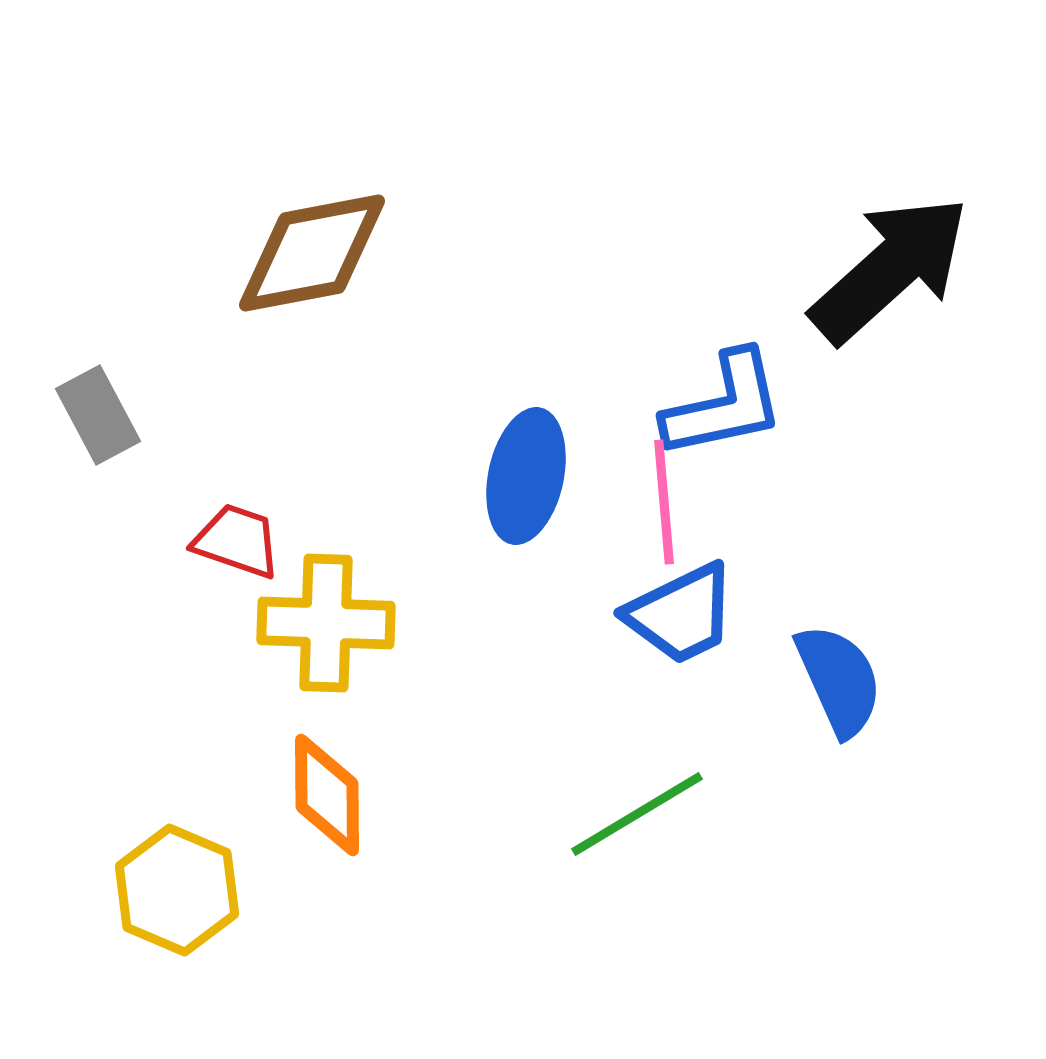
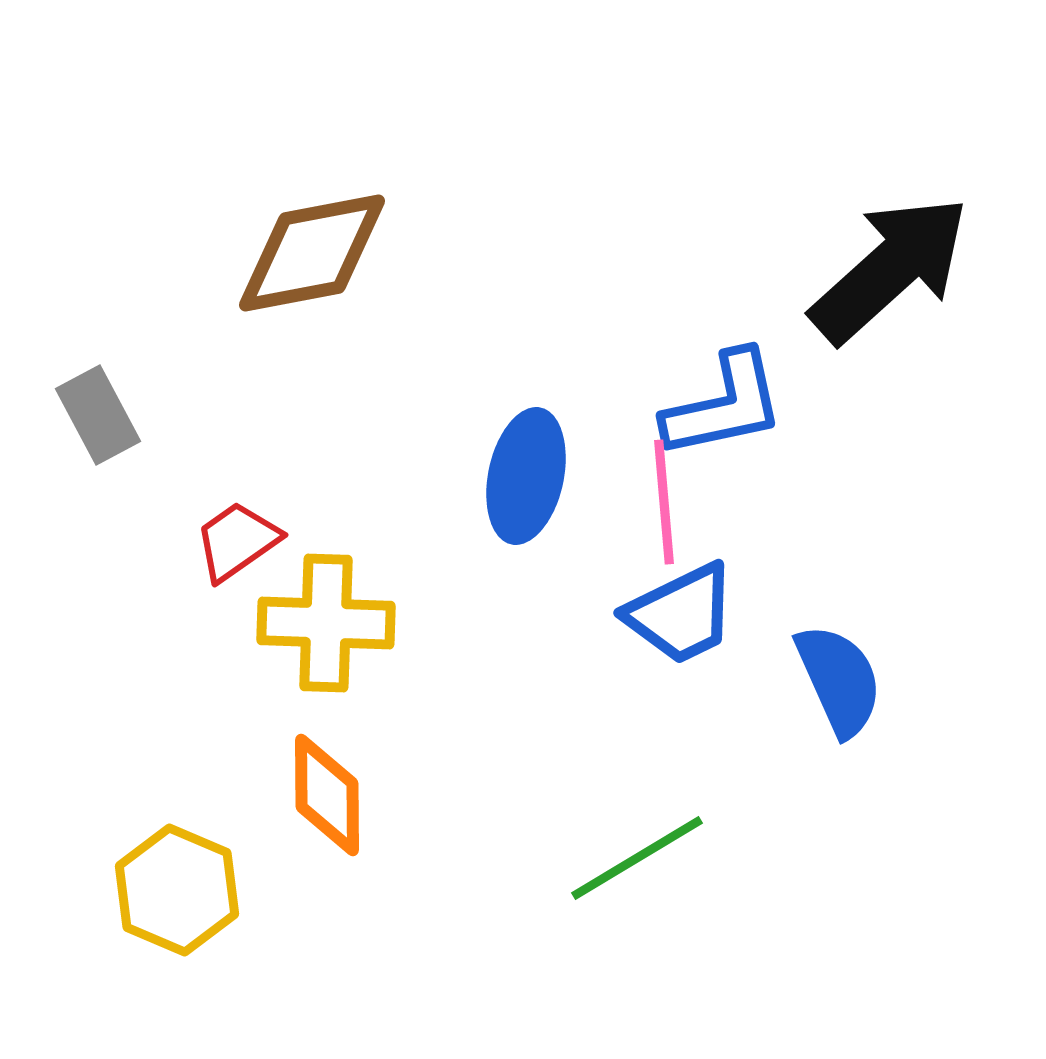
red trapezoid: rotated 54 degrees counterclockwise
green line: moved 44 px down
